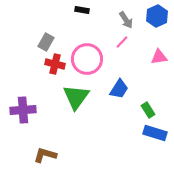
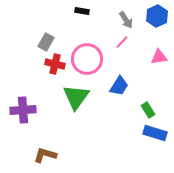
black rectangle: moved 1 px down
blue trapezoid: moved 3 px up
